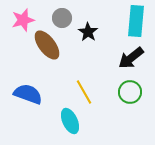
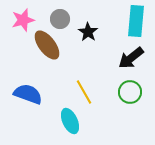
gray circle: moved 2 px left, 1 px down
